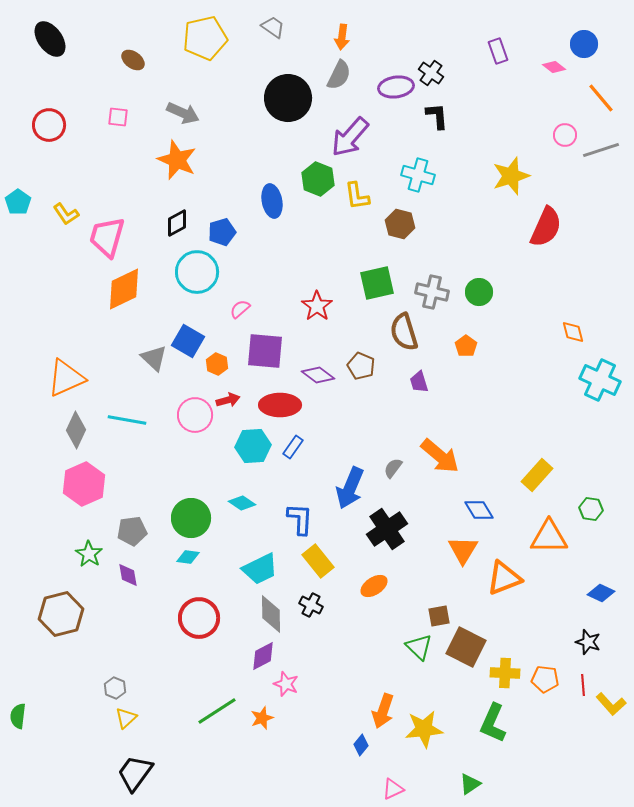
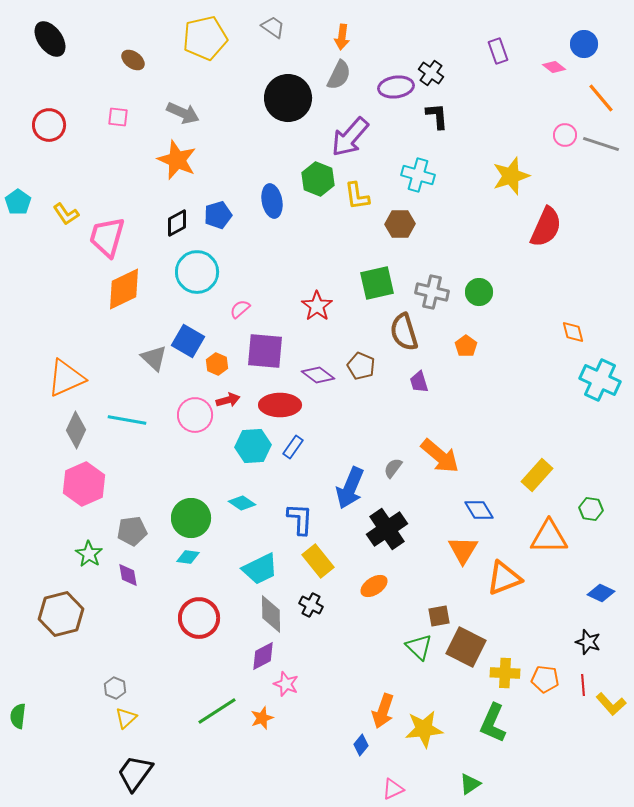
gray line at (601, 150): moved 6 px up; rotated 36 degrees clockwise
brown hexagon at (400, 224): rotated 16 degrees counterclockwise
blue pentagon at (222, 232): moved 4 px left, 17 px up
